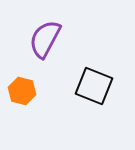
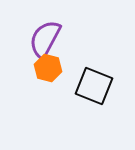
orange hexagon: moved 26 px right, 23 px up
